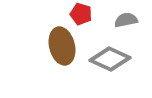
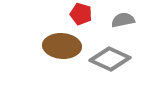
gray semicircle: moved 3 px left
brown ellipse: rotated 72 degrees counterclockwise
